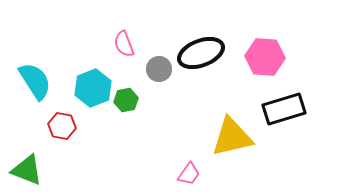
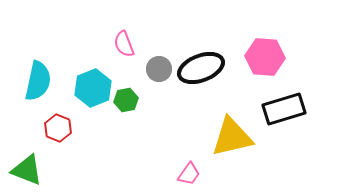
black ellipse: moved 15 px down
cyan semicircle: moved 3 px right; rotated 45 degrees clockwise
red hexagon: moved 4 px left, 2 px down; rotated 12 degrees clockwise
